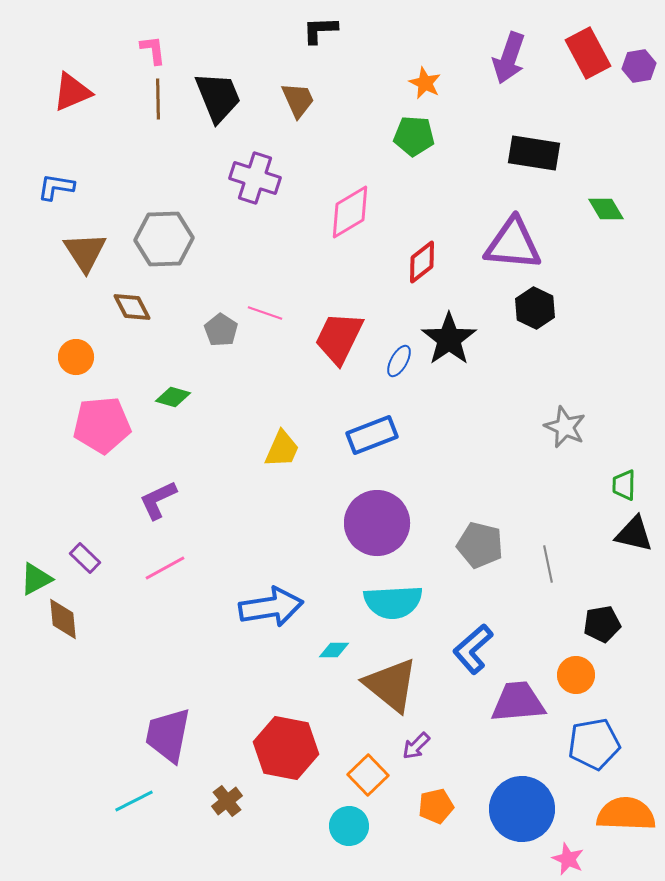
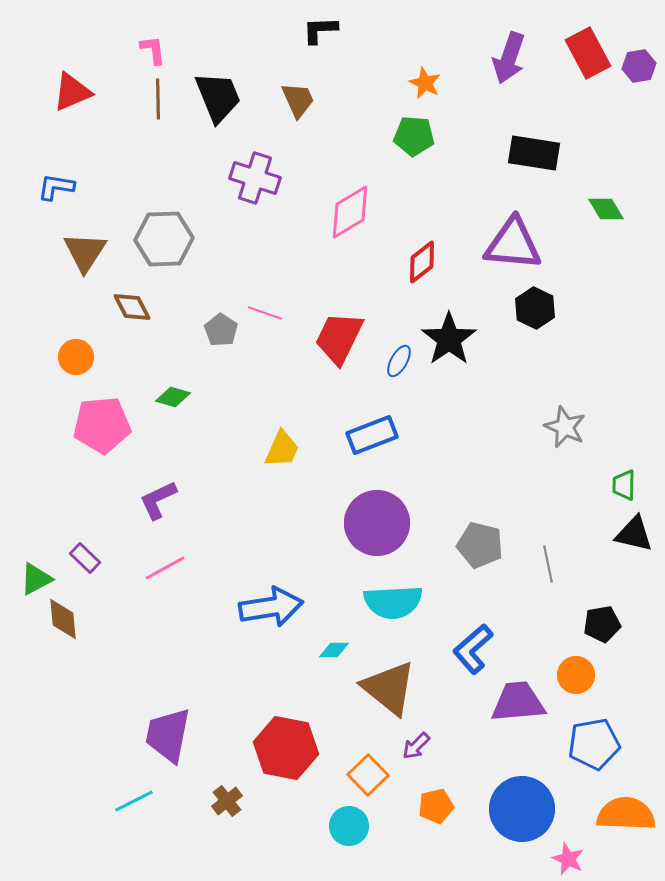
brown triangle at (85, 252): rotated 6 degrees clockwise
brown triangle at (391, 685): moved 2 px left, 3 px down
